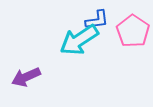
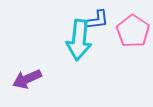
cyan arrow: rotated 51 degrees counterclockwise
purple arrow: moved 1 px right, 2 px down
